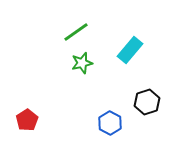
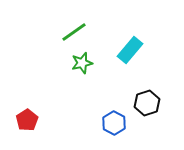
green line: moved 2 px left
black hexagon: moved 1 px down
blue hexagon: moved 4 px right
